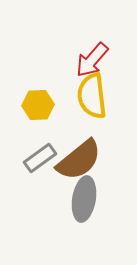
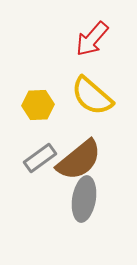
red arrow: moved 21 px up
yellow semicircle: rotated 42 degrees counterclockwise
